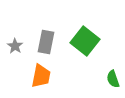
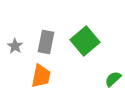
green square: rotated 12 degrees clockwise
green semicircle: rotated 66 degrees clockwise
